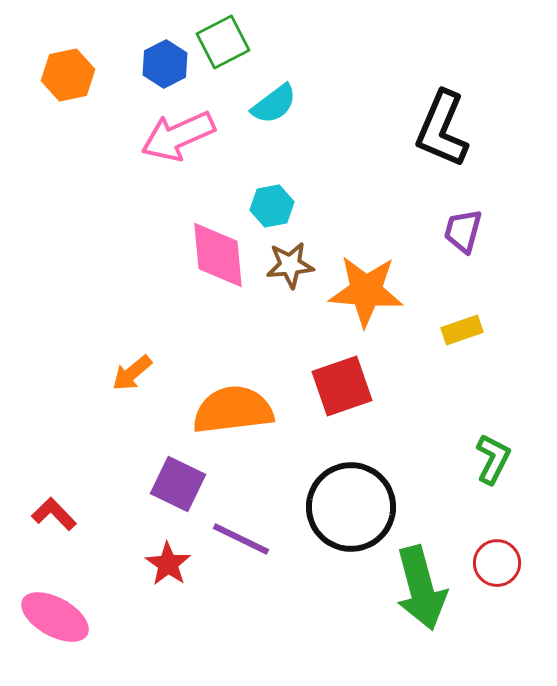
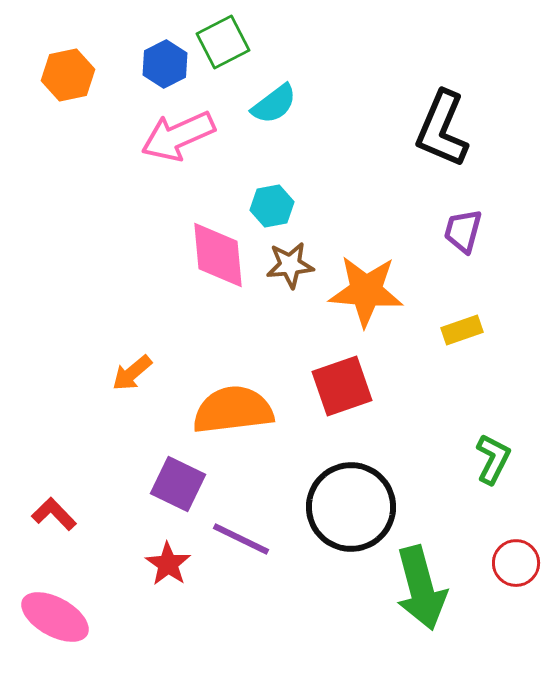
red circle: moved 19 px right
